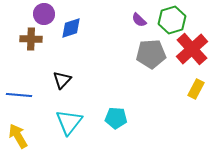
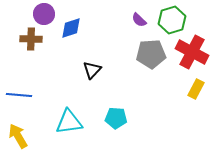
red cross: moved 3 px down; rotated 20 degrees counterclockwise
black triangle: moved 30 px right, 10 px up
cyan triangle: rotated 44 degrees clockwise
